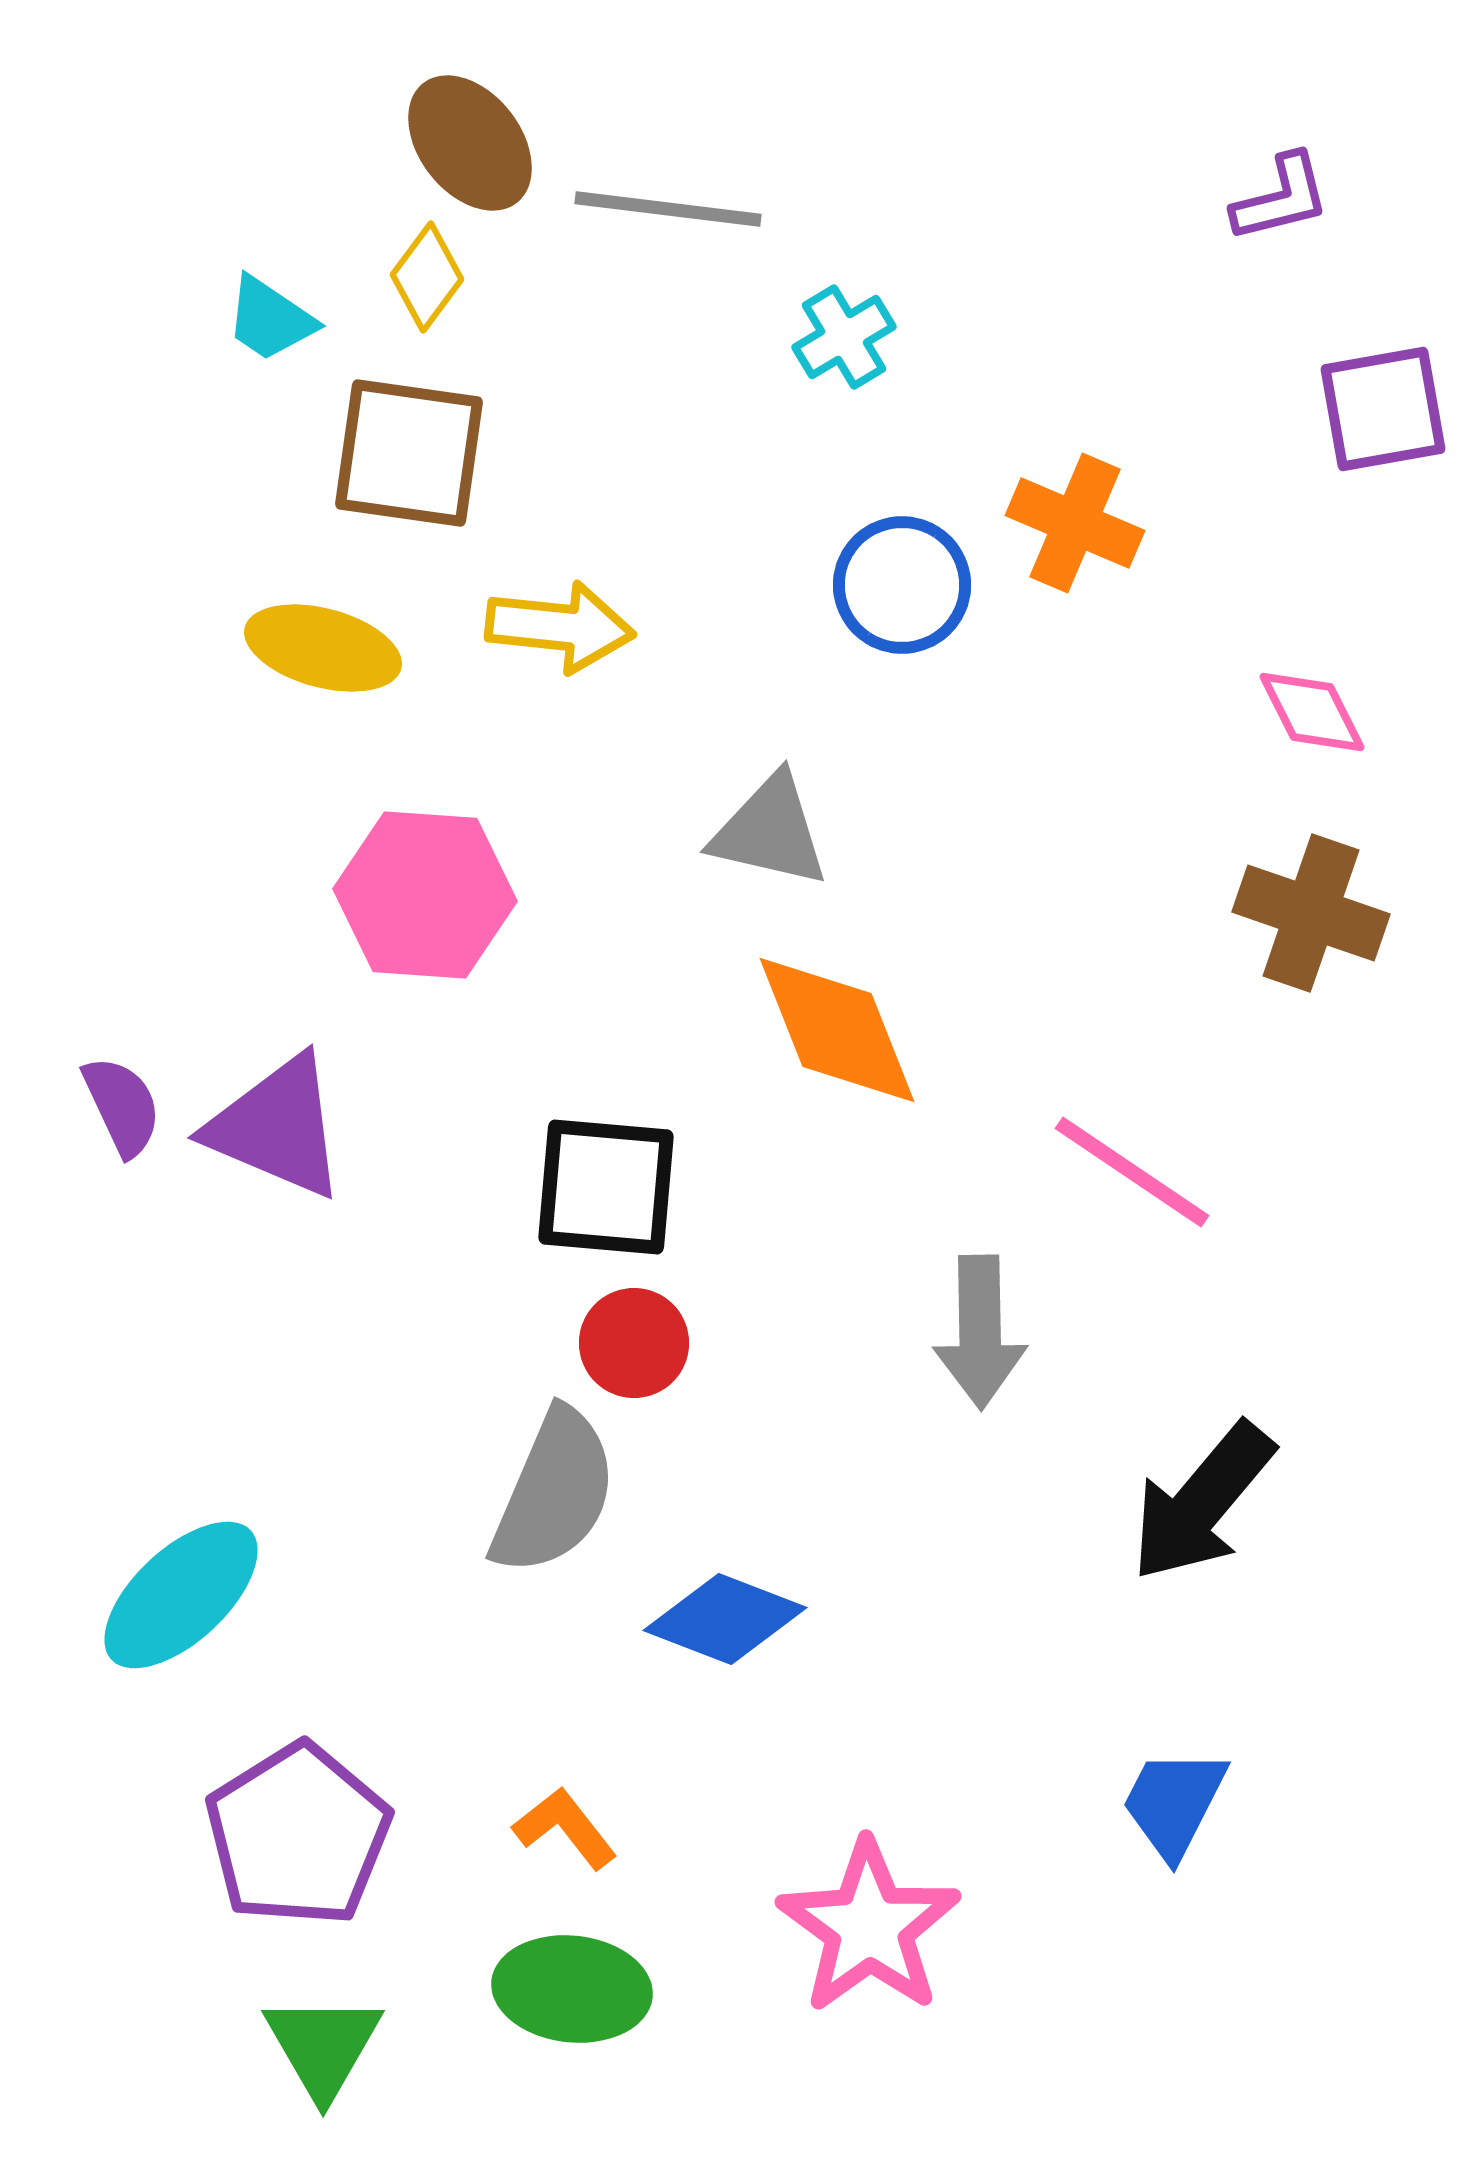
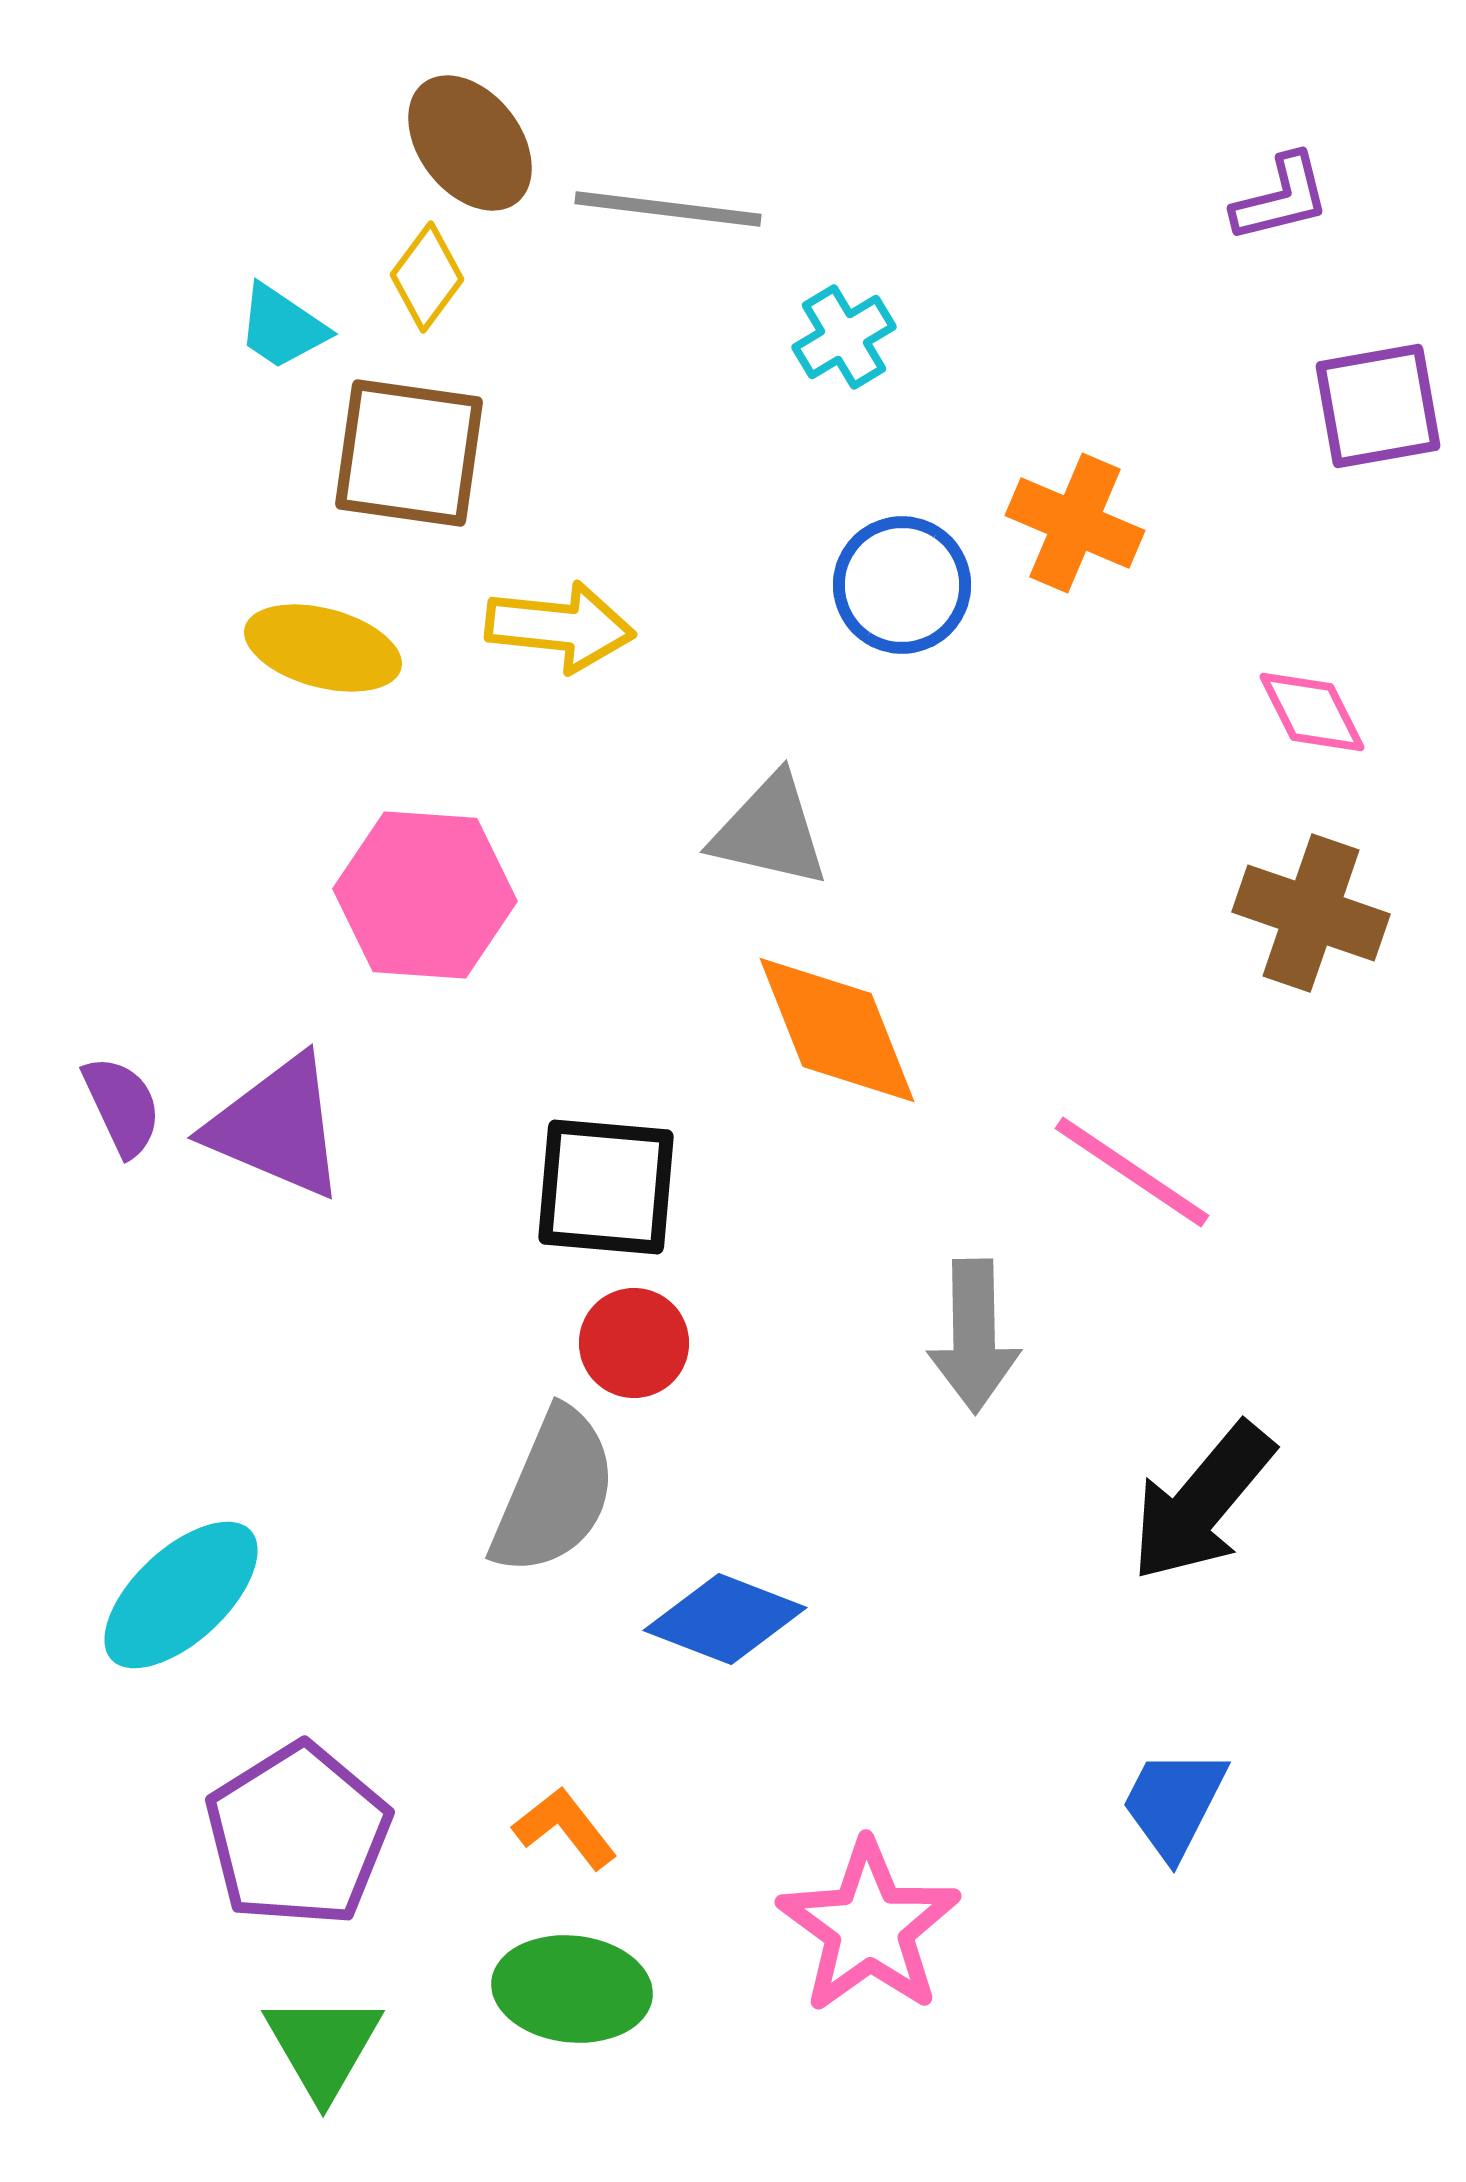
cyan trapezoid: moved 12 px right, 8 px down
purple square: moved 5 px left, 3 px up
gray arrow: moved 6 px left, 4 px down
